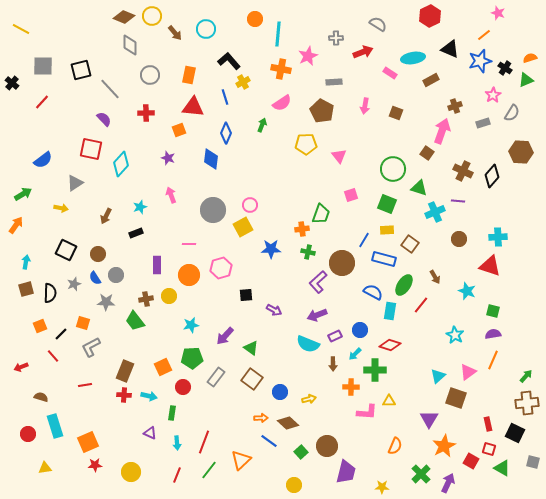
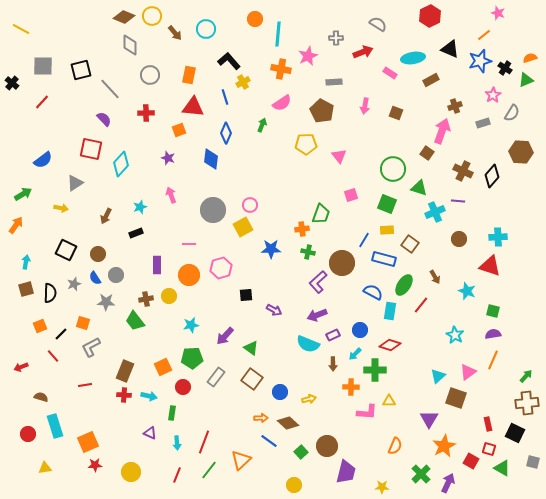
purple rectangle at (335, 336): moved 2 px left, 1 px up
